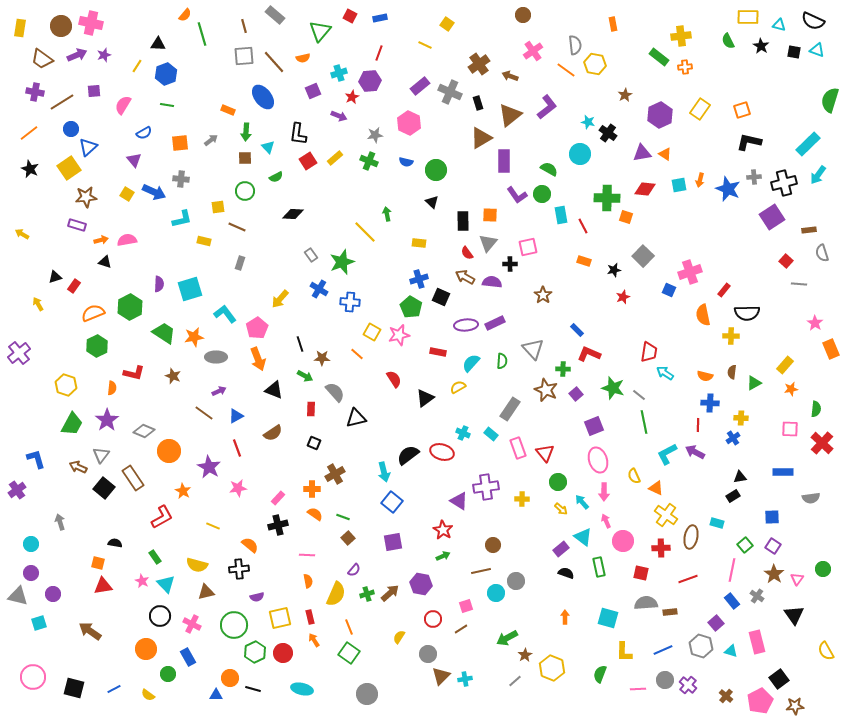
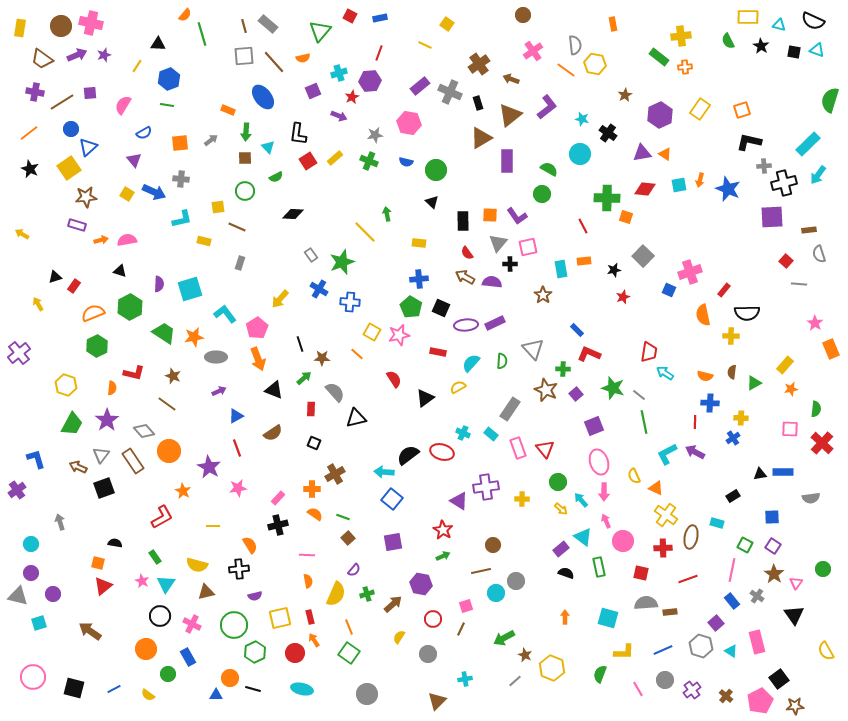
gray rectangle at (275, 15): moved 7 px left, 9 px down
blue hexagon at (166, 74): moved 3 px right, 5 px down
brown arrow at (510, 76): moved 1 px right, 3 px down
purple square at (94, 91): moved 4 px left, 2 px down
cyan star at (588, 122): moved 6 px left, 3 px up
pink hexagon at (409, 123): rotated 15 degrees counterclockwise
purple rectangle at (504, 161): moved 3 px right
gray cross at (754, 177): moved 10 px right, 11 px up
purple L-shape at (517, 195): moved 21 px down
cyan rectangle at (561, 215): moved 54 px down
purple square at (772, 217): rotated 30 degrees clockwise
gray triangle at (488, 243): moved 10 px right
gray semicircle at (822, 253): moved 3 px left, 1 px down
orange rectangle at (584, 261): rotated 24 degrees counterclockwise
black triangle at (105, 262): moved 15 px right, 9 px down
blue cross at (419, 279): rotated 12 degrees clockwise
black square at (441, 297): moved 11 px down
green arrow at (305, 376): moved 1 px left, 2 px down; rotated 70 degrees counterclockwise
brown line at (204, 413): moved 37 px left, 9 px up
red line at (698, 425): moved 3 px left, 3 px up
gray diamond at (144, 431): rotated 25 degrees clockwise
red triangle at (545, 453): moved 4 px up
pink ellipse at (598, 460): moved 1 px right, 2 px down
cyan arrow at (384, 472): rotated 108 degrees clockwise
black triangle at (740, 477): moved 20 px right, 3 px up
brown rectangle at (133, 478): moved 17 px up
black square at (104, 488): rotated 30 degrees clockwise
blue square at (392, 502): moved 3 px up
cyan arrow at (582, 502): moved 1 px left, 2 px up
yellow line at (213, 526): rotated 24 degrees counterclockwise
orange semicircle at (250, 545): rotated 18 degrees clockwise
green square at (745, 545): rotated 21 degrees counterclockwise
red cross at (661, 548): moved 2 px right
pink triangle at (797, 579): moved 1 px left, 4 px down
cyan triangle at (166, 584): rotated 18 degrees clockwise
red triangle at (103, 586): rotated 30 degrees counterclockwise
brown arrow at (390, 593): moved 3 px right, 11 px down
purple semicircle at (257, 597): moved 2 px left, 1 px up
brown line at (461, 629): rotated 32 degrees counterclockwise
green arrow at (507, 638): moved 3 px left
cyan triangle at (731, 651): rotated 16 degrees clockwise
yellow L-shape at (624, 652): rotated 90 degrees counterclockwise
red circle at (283, 653): moved 12 px right
brown star at (525, 655): rotated 16 degrees counterclockwise
brown triangle at (441, 676): moved 4 px left, 25 px down
purple cross at (688, 685): moved 4 px right, 5 px down; rotated 12 degrees clockwise
pink line at (638, 689): rotated 63 degrees clockwise
